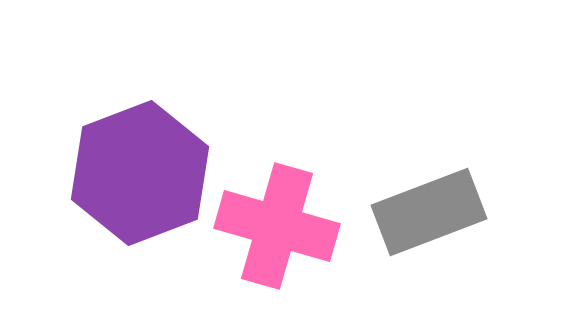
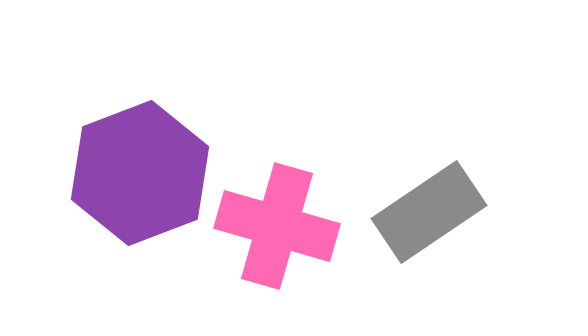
gray rectangle: rotated 13 degrees counterclockwise
